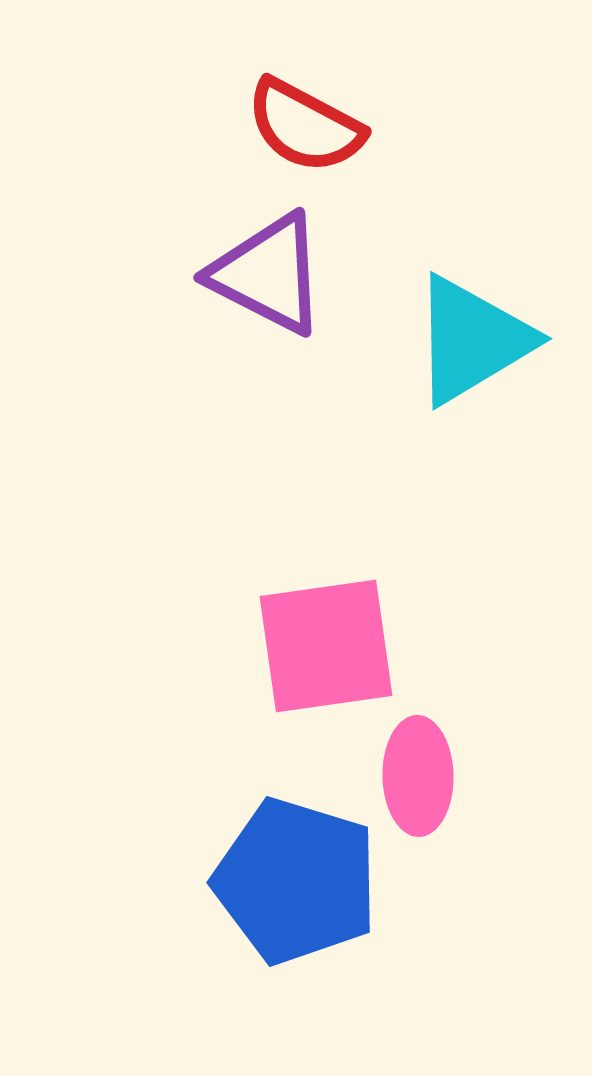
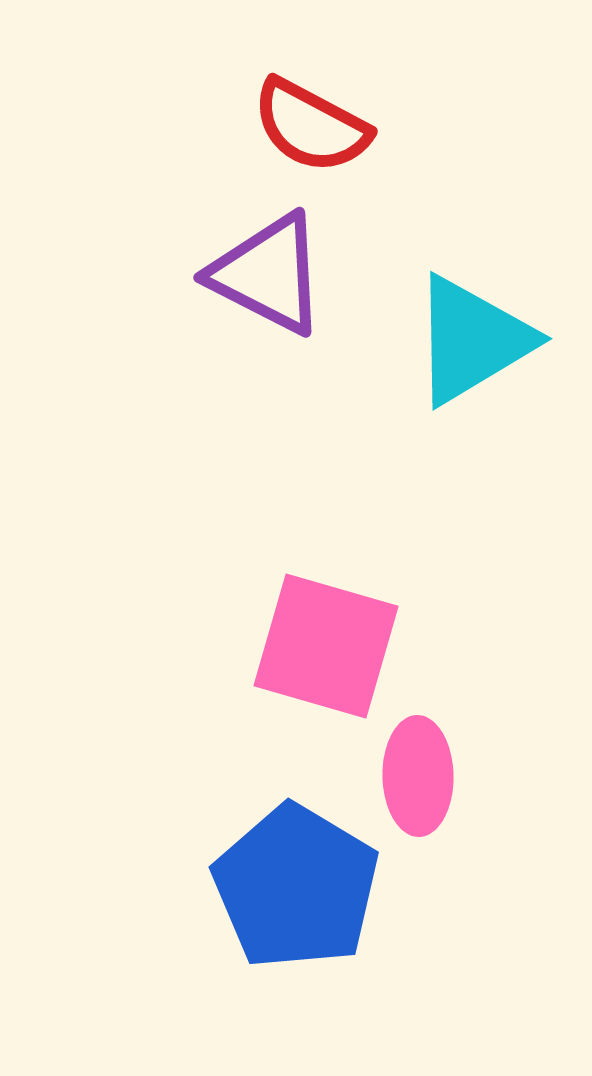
red semicircle: moved 6 px right
pink square: rotated 24 degrees clockwise
blue pentagon: moved 6 px down; rotated 14 degrees clockwise
